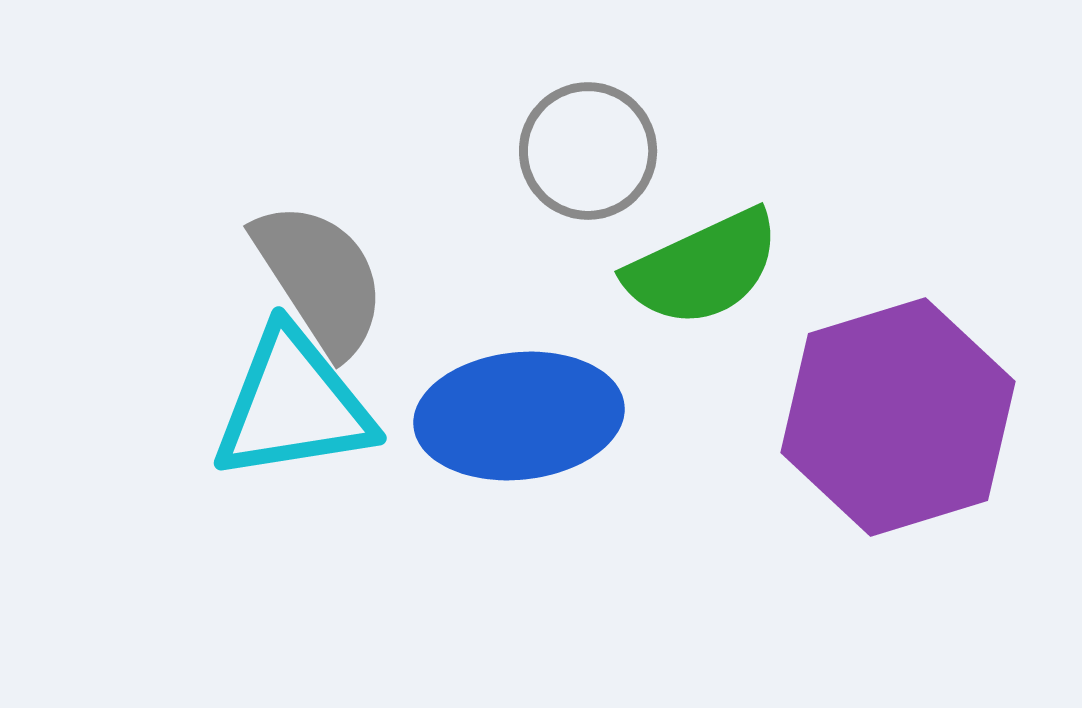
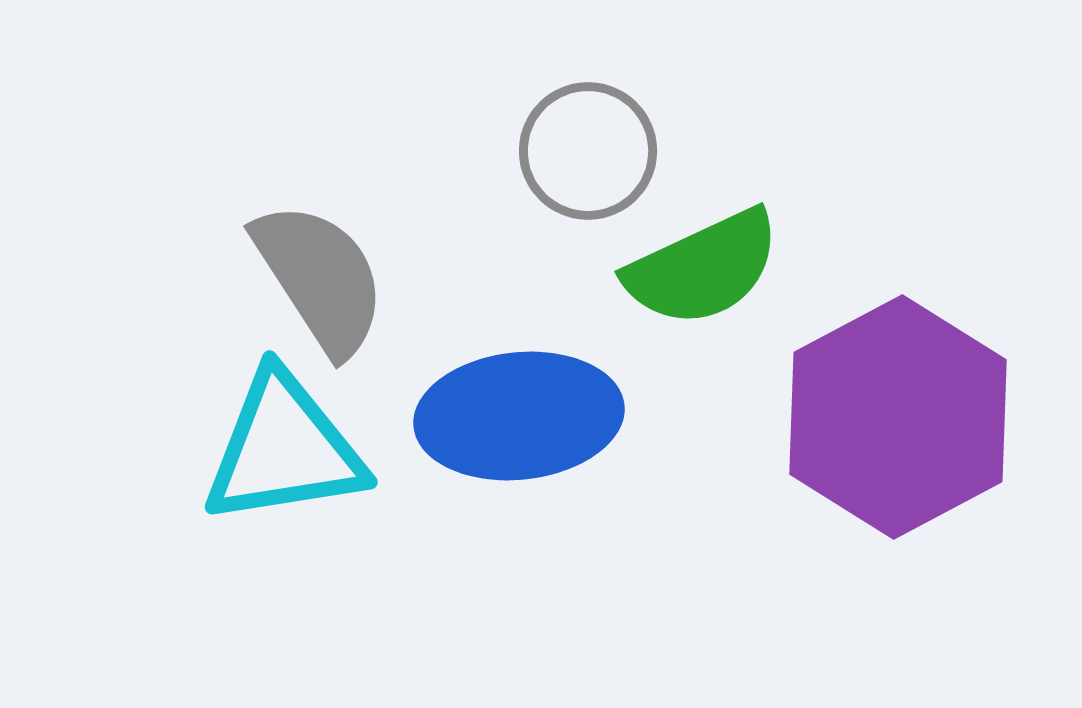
cyan triangle: moved 9 px left, 44 px down
purple hexagon: rotated 11 degrees counterclockwise
